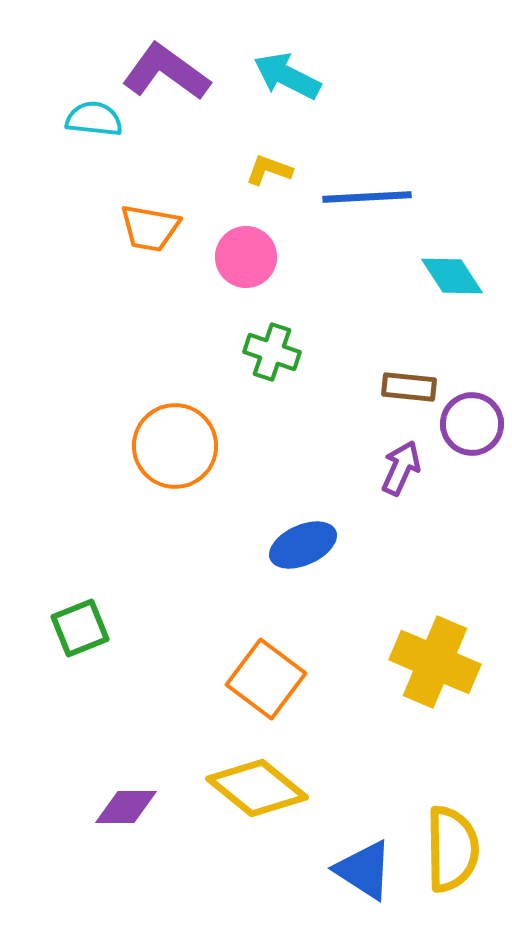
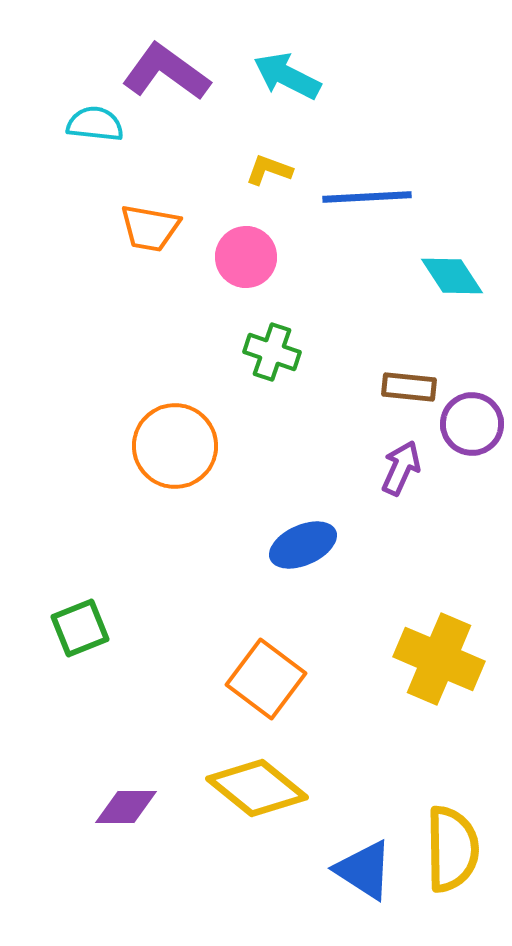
cyan semicircle: moved 1 px right, 5 px down
yellow cross: moved 4 px right, 3 px up
